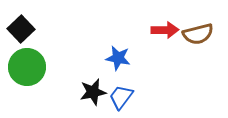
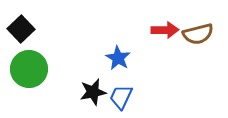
blue star: rotated 20 degrees clockwise
green circle: moved 2 px right, 2 px down
blue trapezoid: rotated 12 degrees counterclockwise
